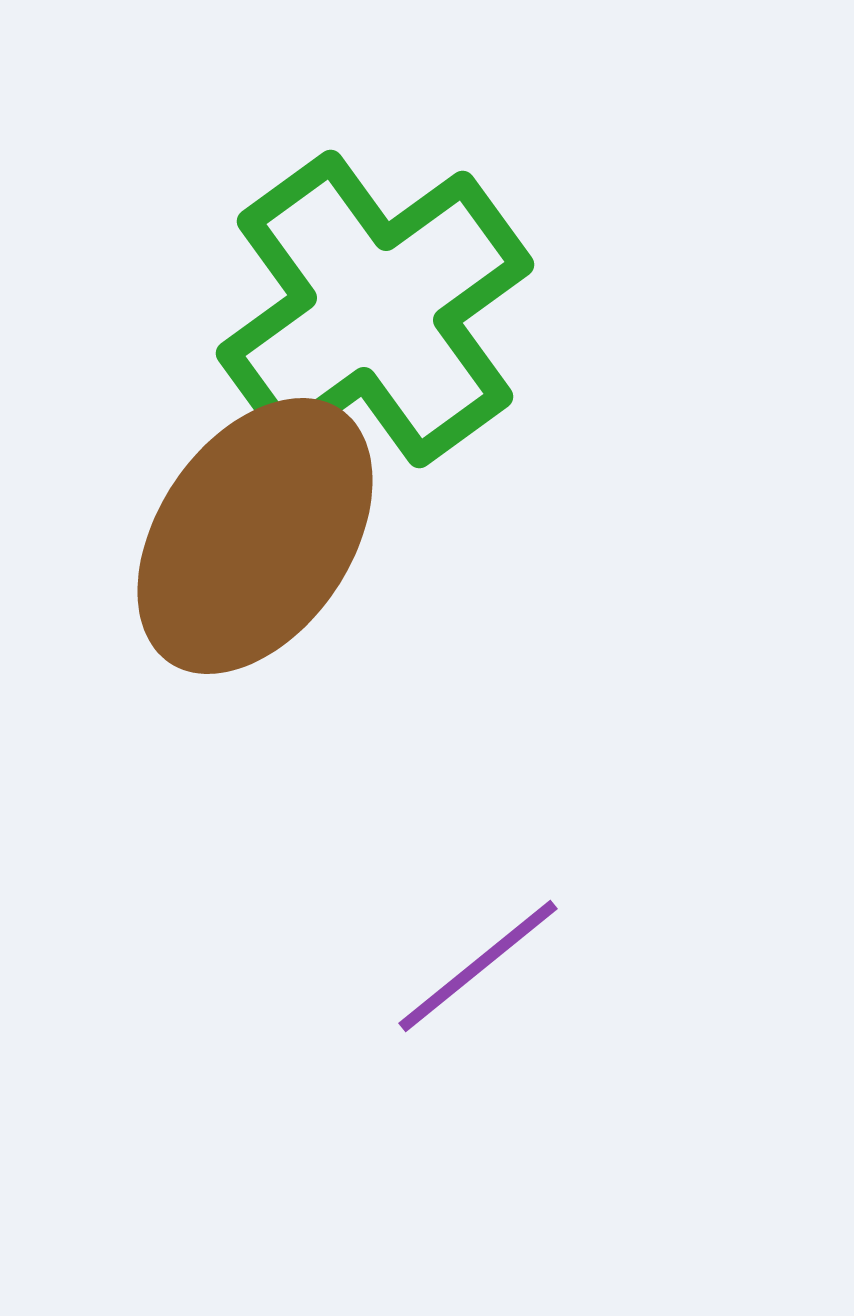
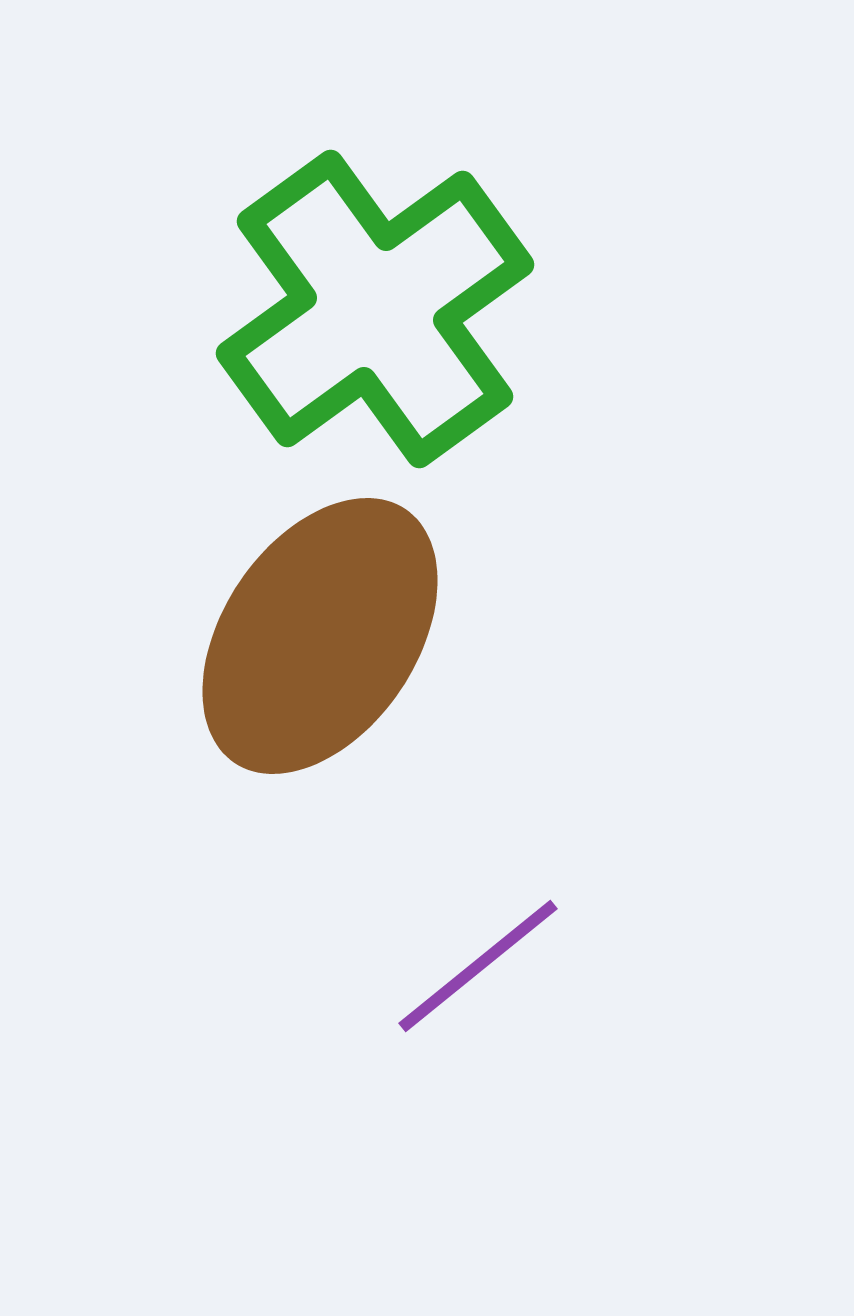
brown ellipse: moved 65 px right, 100 px down
